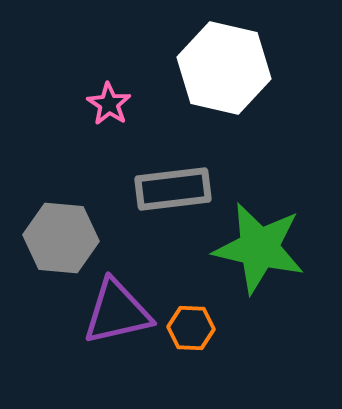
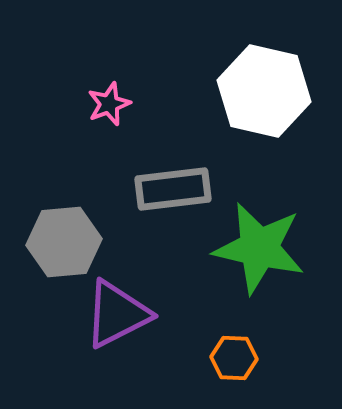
white hexagon: moved 40 px right, 23 px down
pink star: rotated 18 degrees clockwise
gray hexagon: moved 3 px right, 4 px down; rotated 10 degrees counterclockwise
purple triangle: moved 2 px down; rotated 14 degrees counterclockwise
orange hexagon: moved 43 px right, 30 px down
